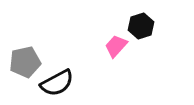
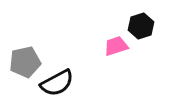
pink trapezoid: rotated 30 degrees clockwise
